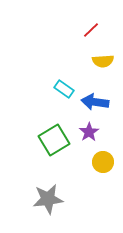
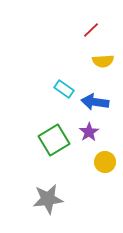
yellow circle: moved 2 px right
